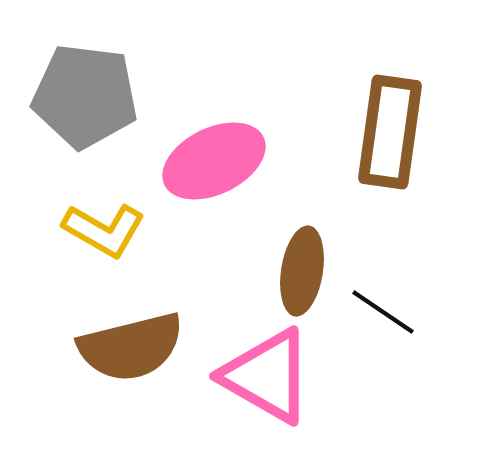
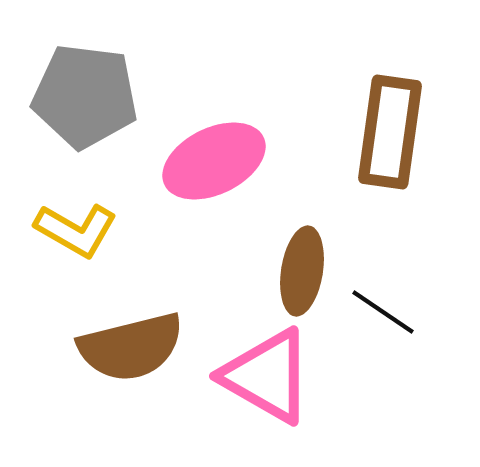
yellow L-shape: moved 28 px left
